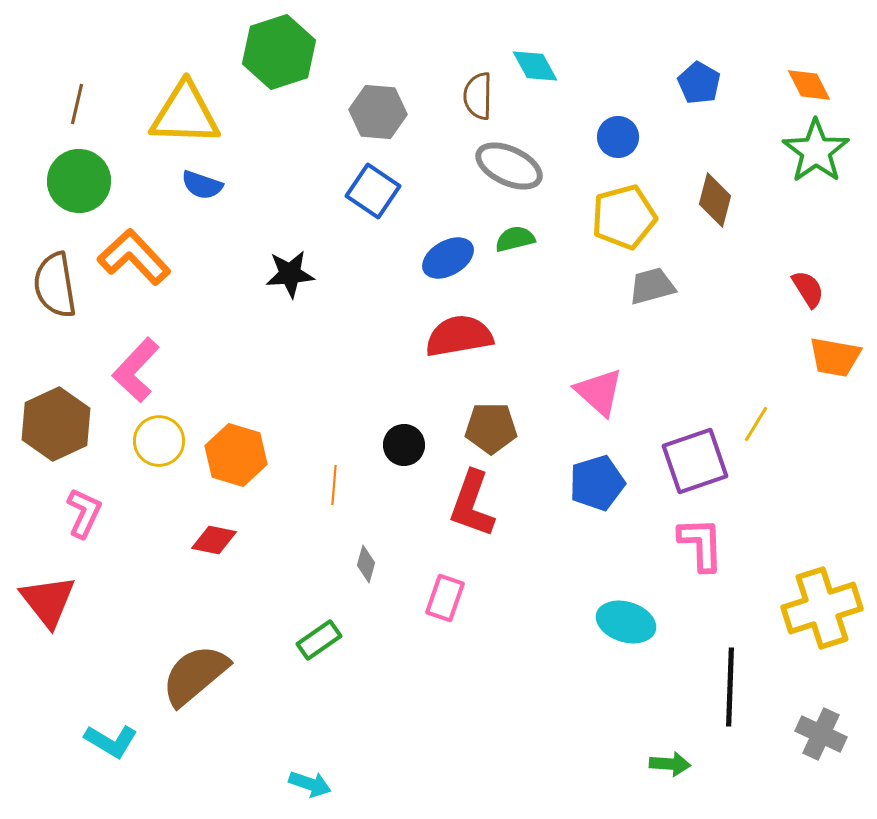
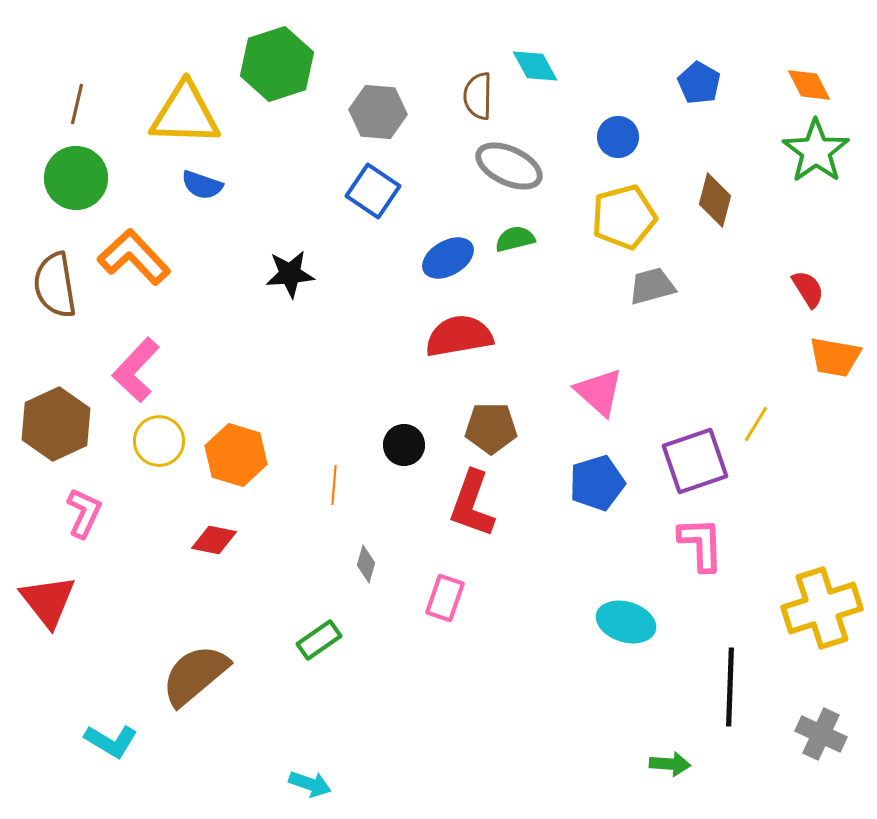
green hexagon at (279, 52): moved 2 px left, 12 px down
green circle at (79, 181): moved 3 px left, 3 px up
